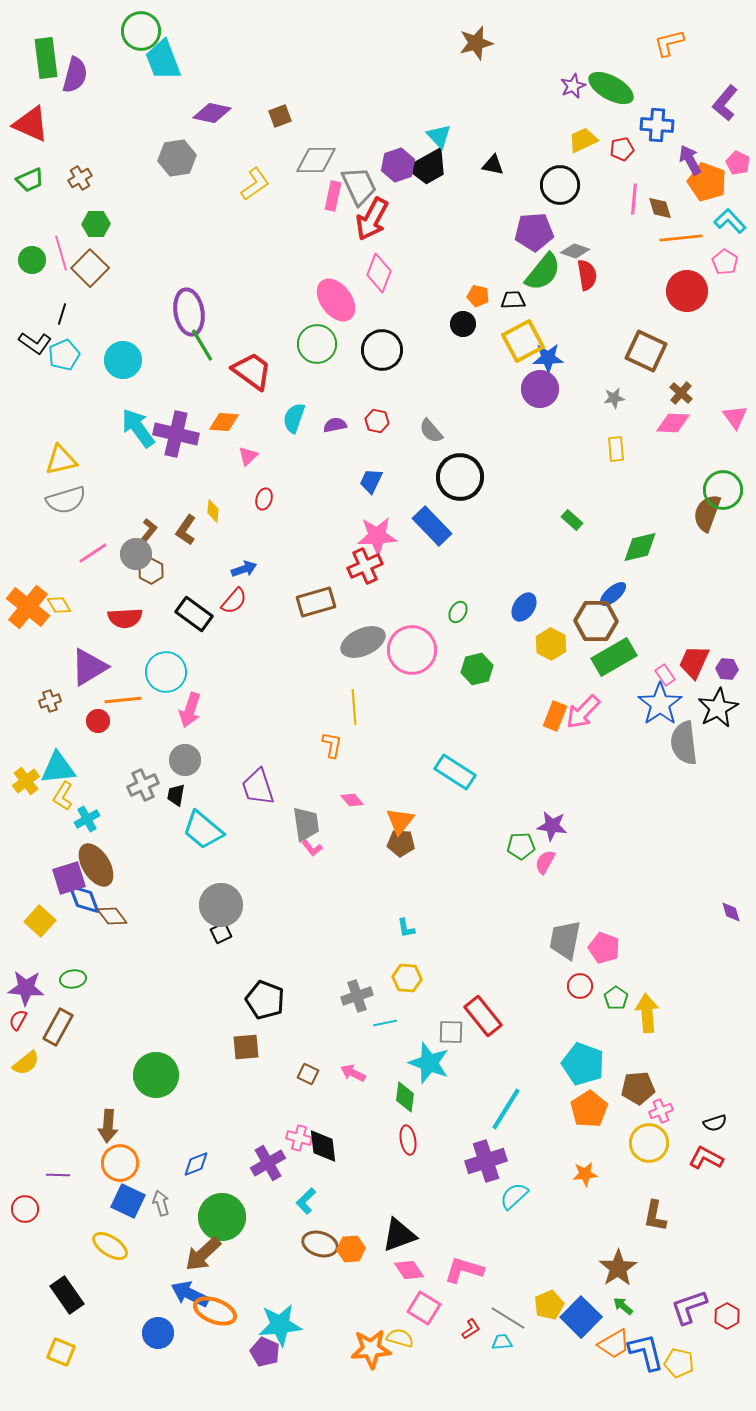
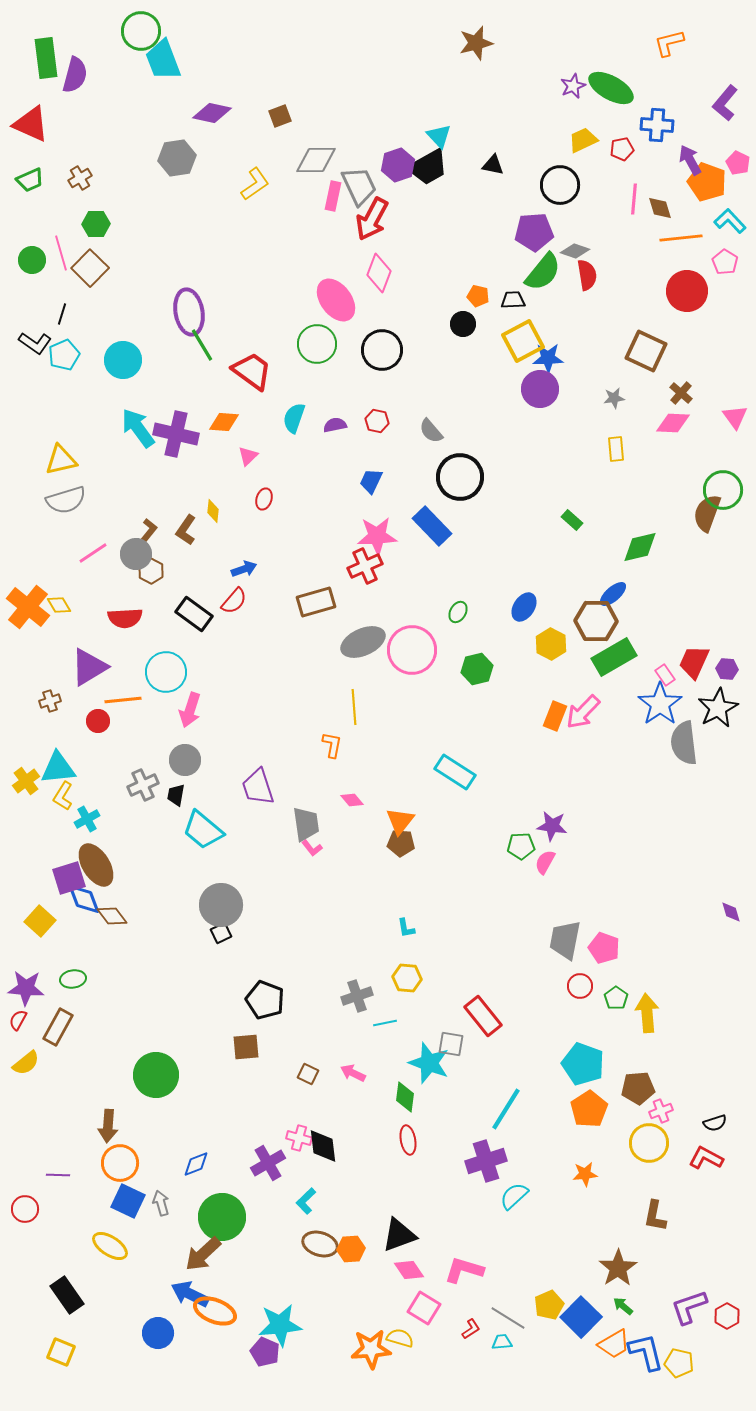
gray square at (451, 1032): moved 12 px down; rotated 8 degrees clockwise
